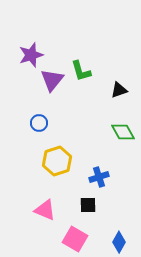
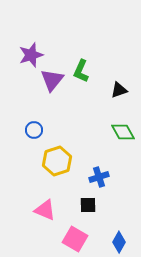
green L-shape: rotated 40 degrees clockwise
blue circle: moved 5 px left, 7 px down
